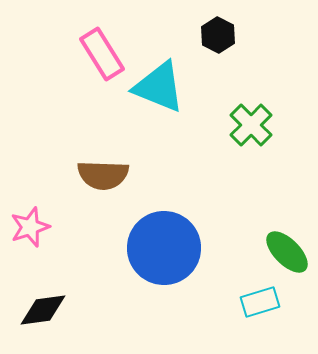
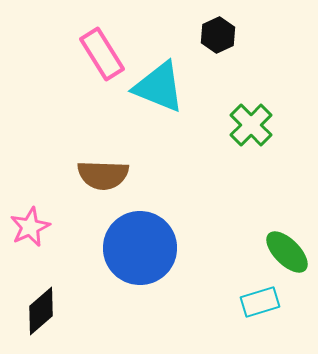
black hexagon: rotated 8 degrees clockwise
pink star: rotated 6 degrees counterclockwise
blue circle: moved 24 px left
black diamond: moved 2 px left, 1 px down; rotated 33 degrees counterclockwise
